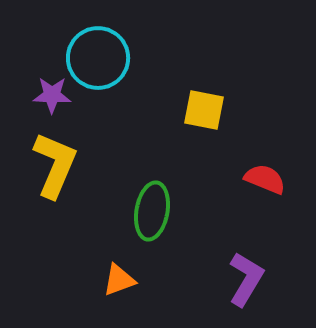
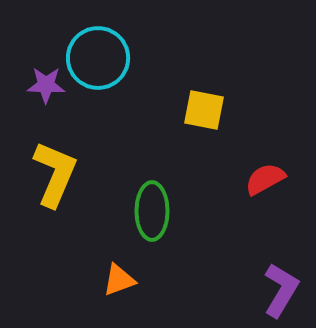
purple star: moved 6 px left, 10 px up
yellow L-shape: moved 9 px down
red semicircle: rotated 51 degrees counterclockwise
green ellipse: rotated 10 degrees counterclockwise
purple L-shape: moved 35 px right, 11 px down
